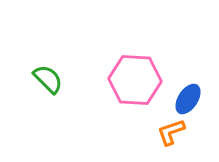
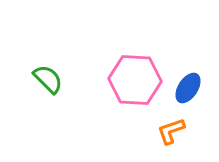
blue ellipse: moved 11 px up
orange L-shape: moved 1 px up
